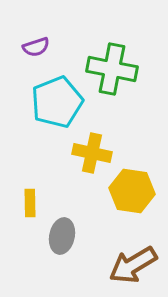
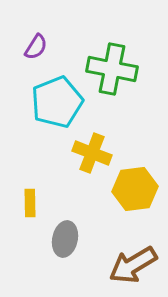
purple semicircle: rotated 40 degrees counterclockwise
yellow cross: rotated 9 degrees clockwise
yellow hexagon: moved 3 px right, 2 px up; rotated 15 degrees counterclockwise
gray ellipse: moved 3 px right, 3 px down
